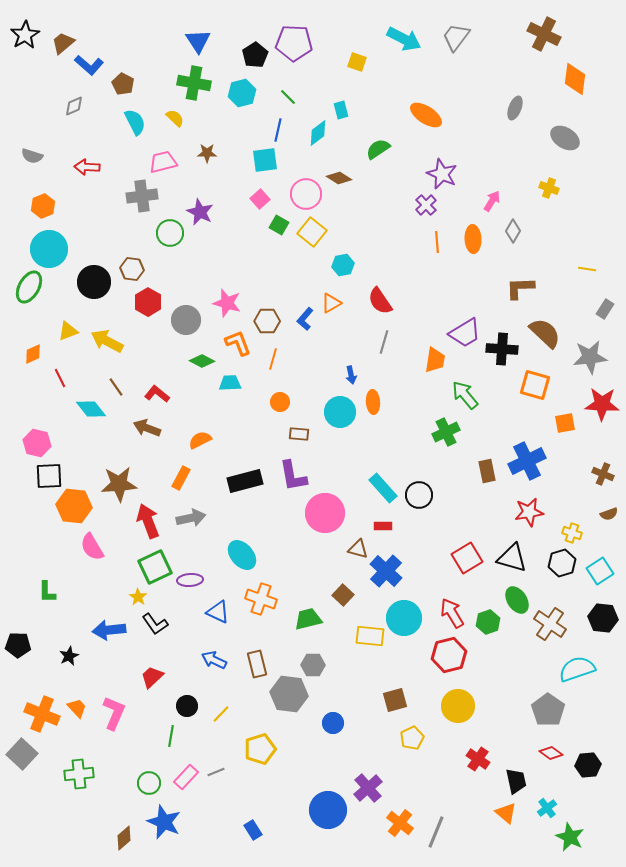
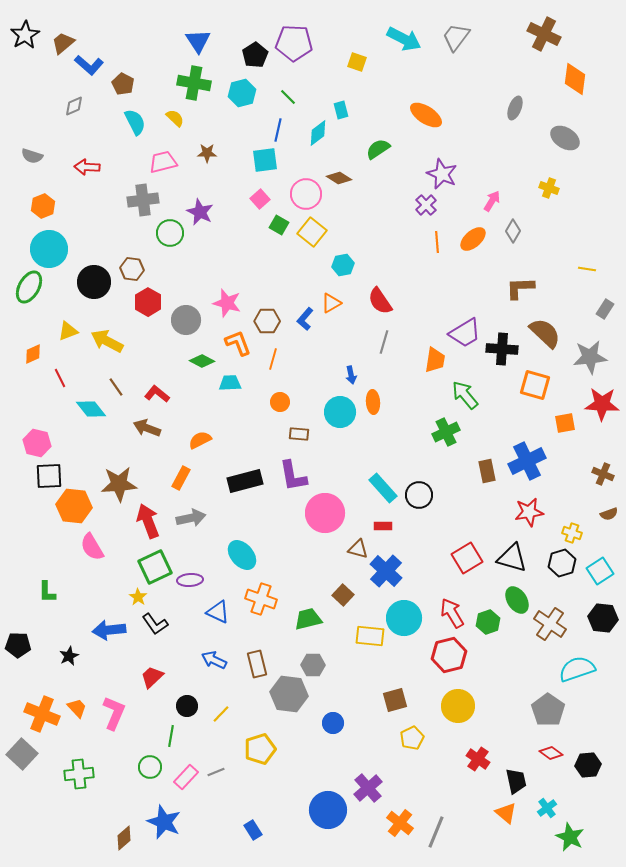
gray cross at (142, 196): moved 1 px right, 4 px down
orange ellipse at (473, 239): rotated 52 degrees clockwise
green circle at (149, 783): moved 1 px right, 16 px up
